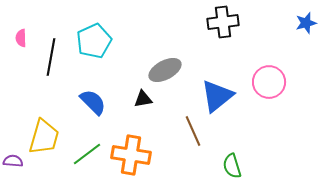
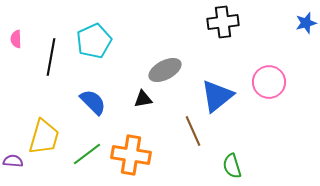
pink semicircle: moved 5 px left, 1 px down
